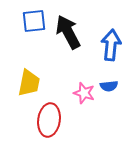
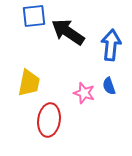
blue square: moved 5 px up
black arrow: rotated 28 degrees counterclockwise
blue semicircle: rotated 78 degrees clockwise
